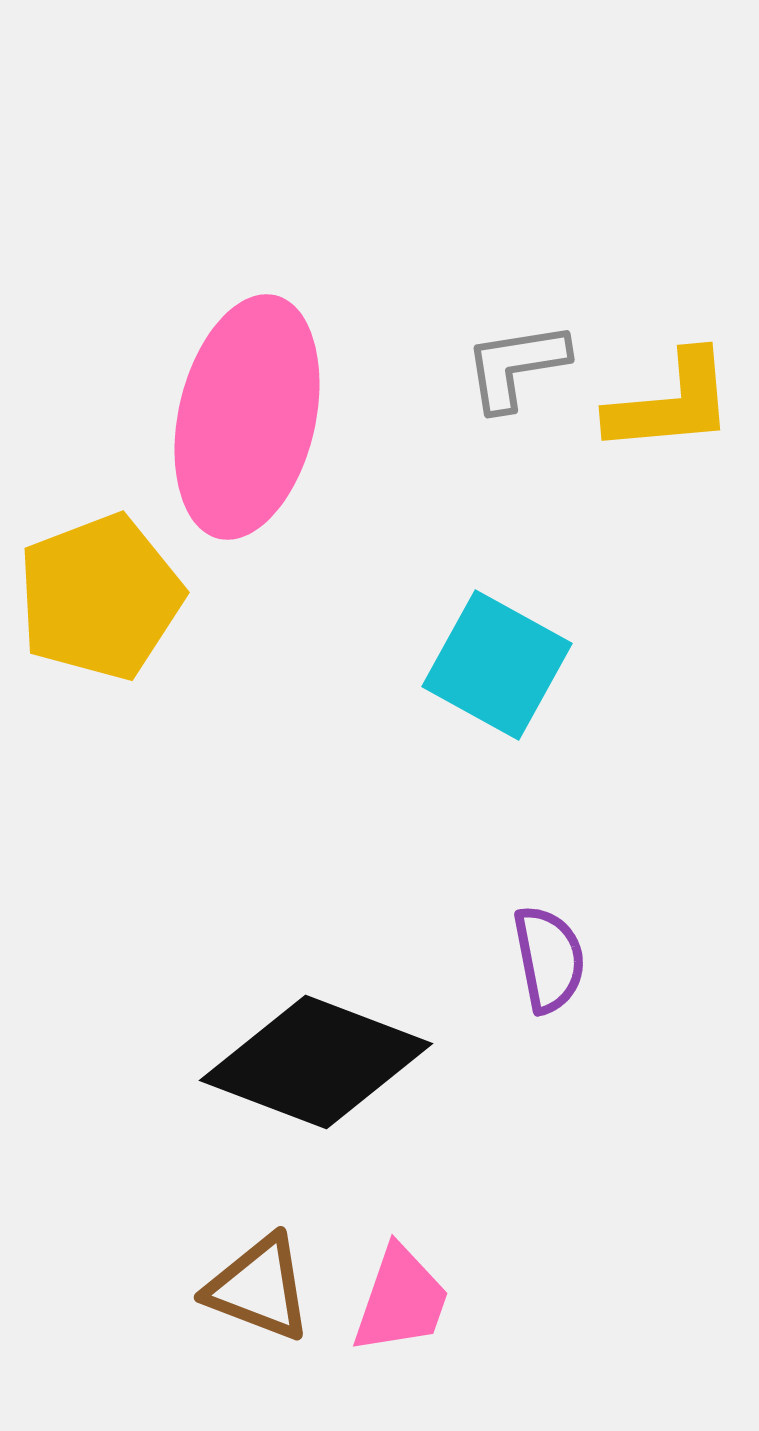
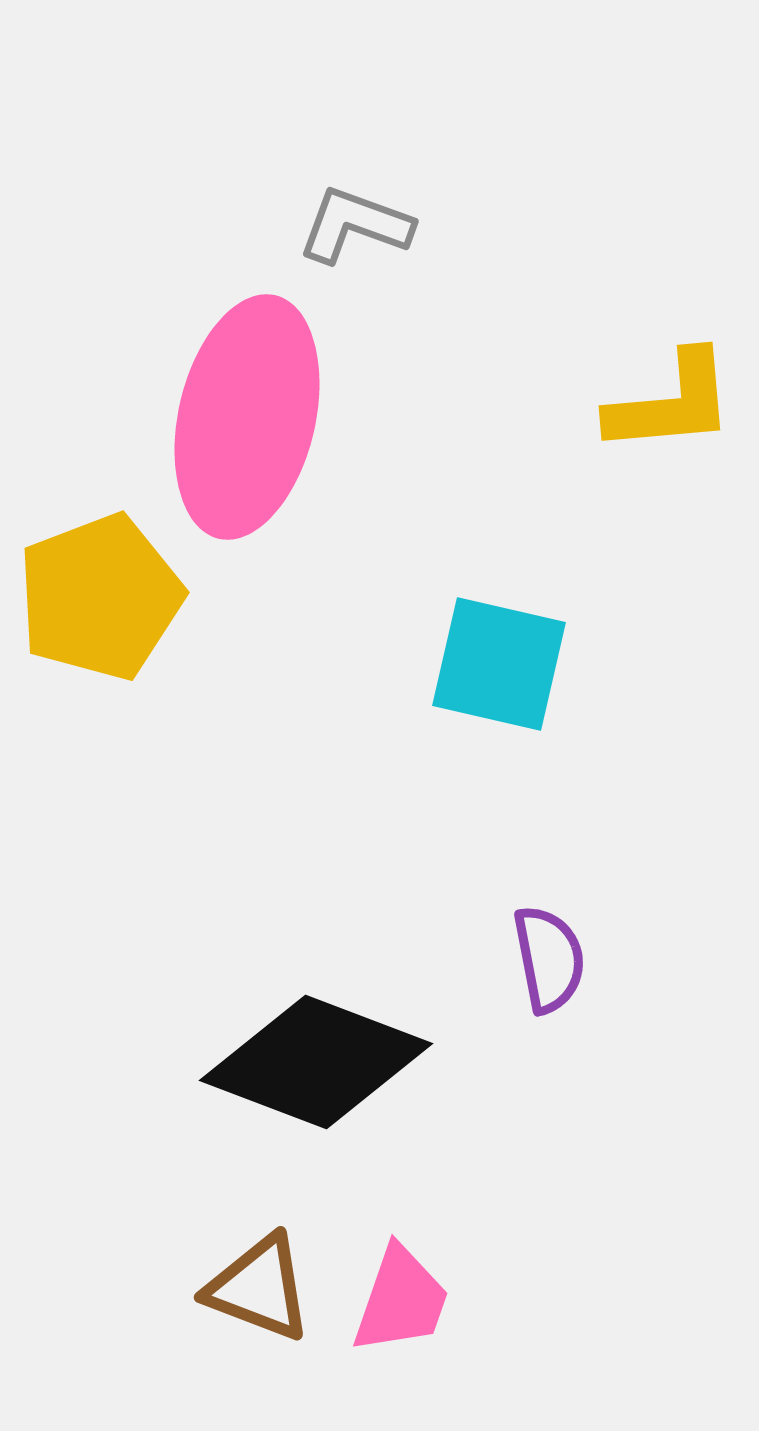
gray L-shape: moved 161 px left, 141 px up; rotated 29 degrees clockwise
cyan square: moved 2 px right, 1 px up; rotated 16 degrees counterclockwise
